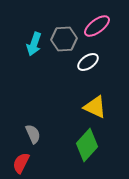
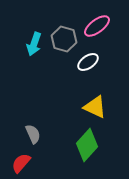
gray hexagon: rotated 20 degrees clockwise
red semicircle: rotated 15 degrees clockwise
